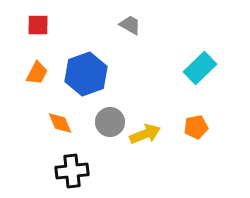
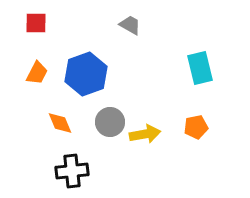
red square: moved 2 px left, 2 px up
cyan rectangle: rotated 60 degrees counterclockwise
yellow arrow: rotated 12 degrees clockwise
